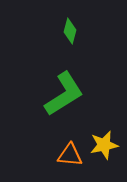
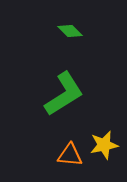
green diamond: rotated 60 degrees counterclockwise
